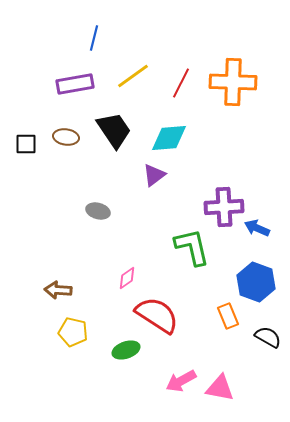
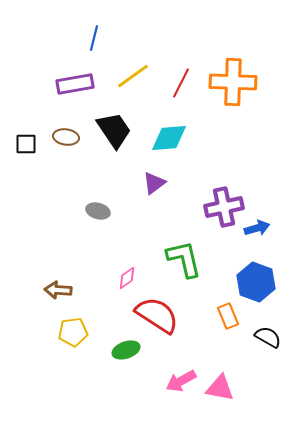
purple triangle: moved 8 px down
purple cross: rotated 9 degrees counterclockwise
blue arrow: rotated 140 degrees clockwise
green L-shape: moved 8 px left, 12 px down
yellow pentagon: rotated 20 degrees counterclockwise
